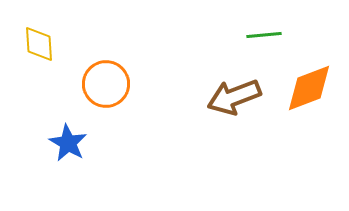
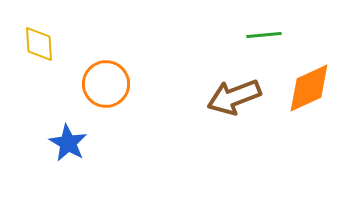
orange diamond: rotated 4 degrees counterclockwise
